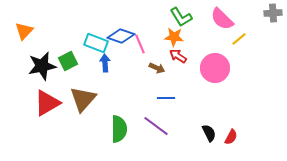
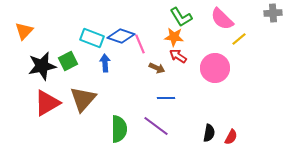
cyan rectangle: moved 4 px left, 5 px up
black semicircle: rotated 36 degrees clockwise
